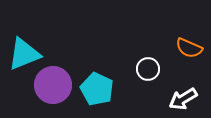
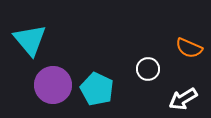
cyan triangle: moved 6 px right, 14 px up; rotated 48 degrees counterclockwise
